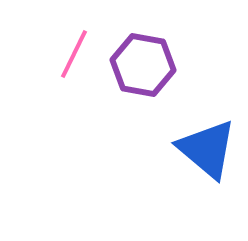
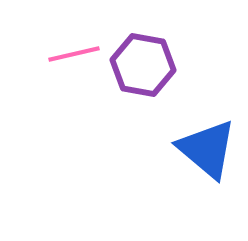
pink line: rotated 51 degrees clockwise
